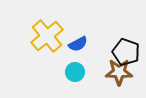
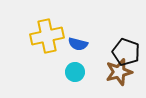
yellow cross: rotated 28 degrees clockwise
blue semicircle: rotated 42 degrees clockwise
brown star: rotated 16 degrees counterclockwise
